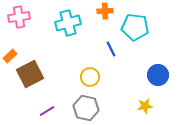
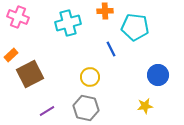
pink cross: moved 1 px left; rotated 30 degrees clockwise
orange rectangle: moved 1 px right, 1 px up
